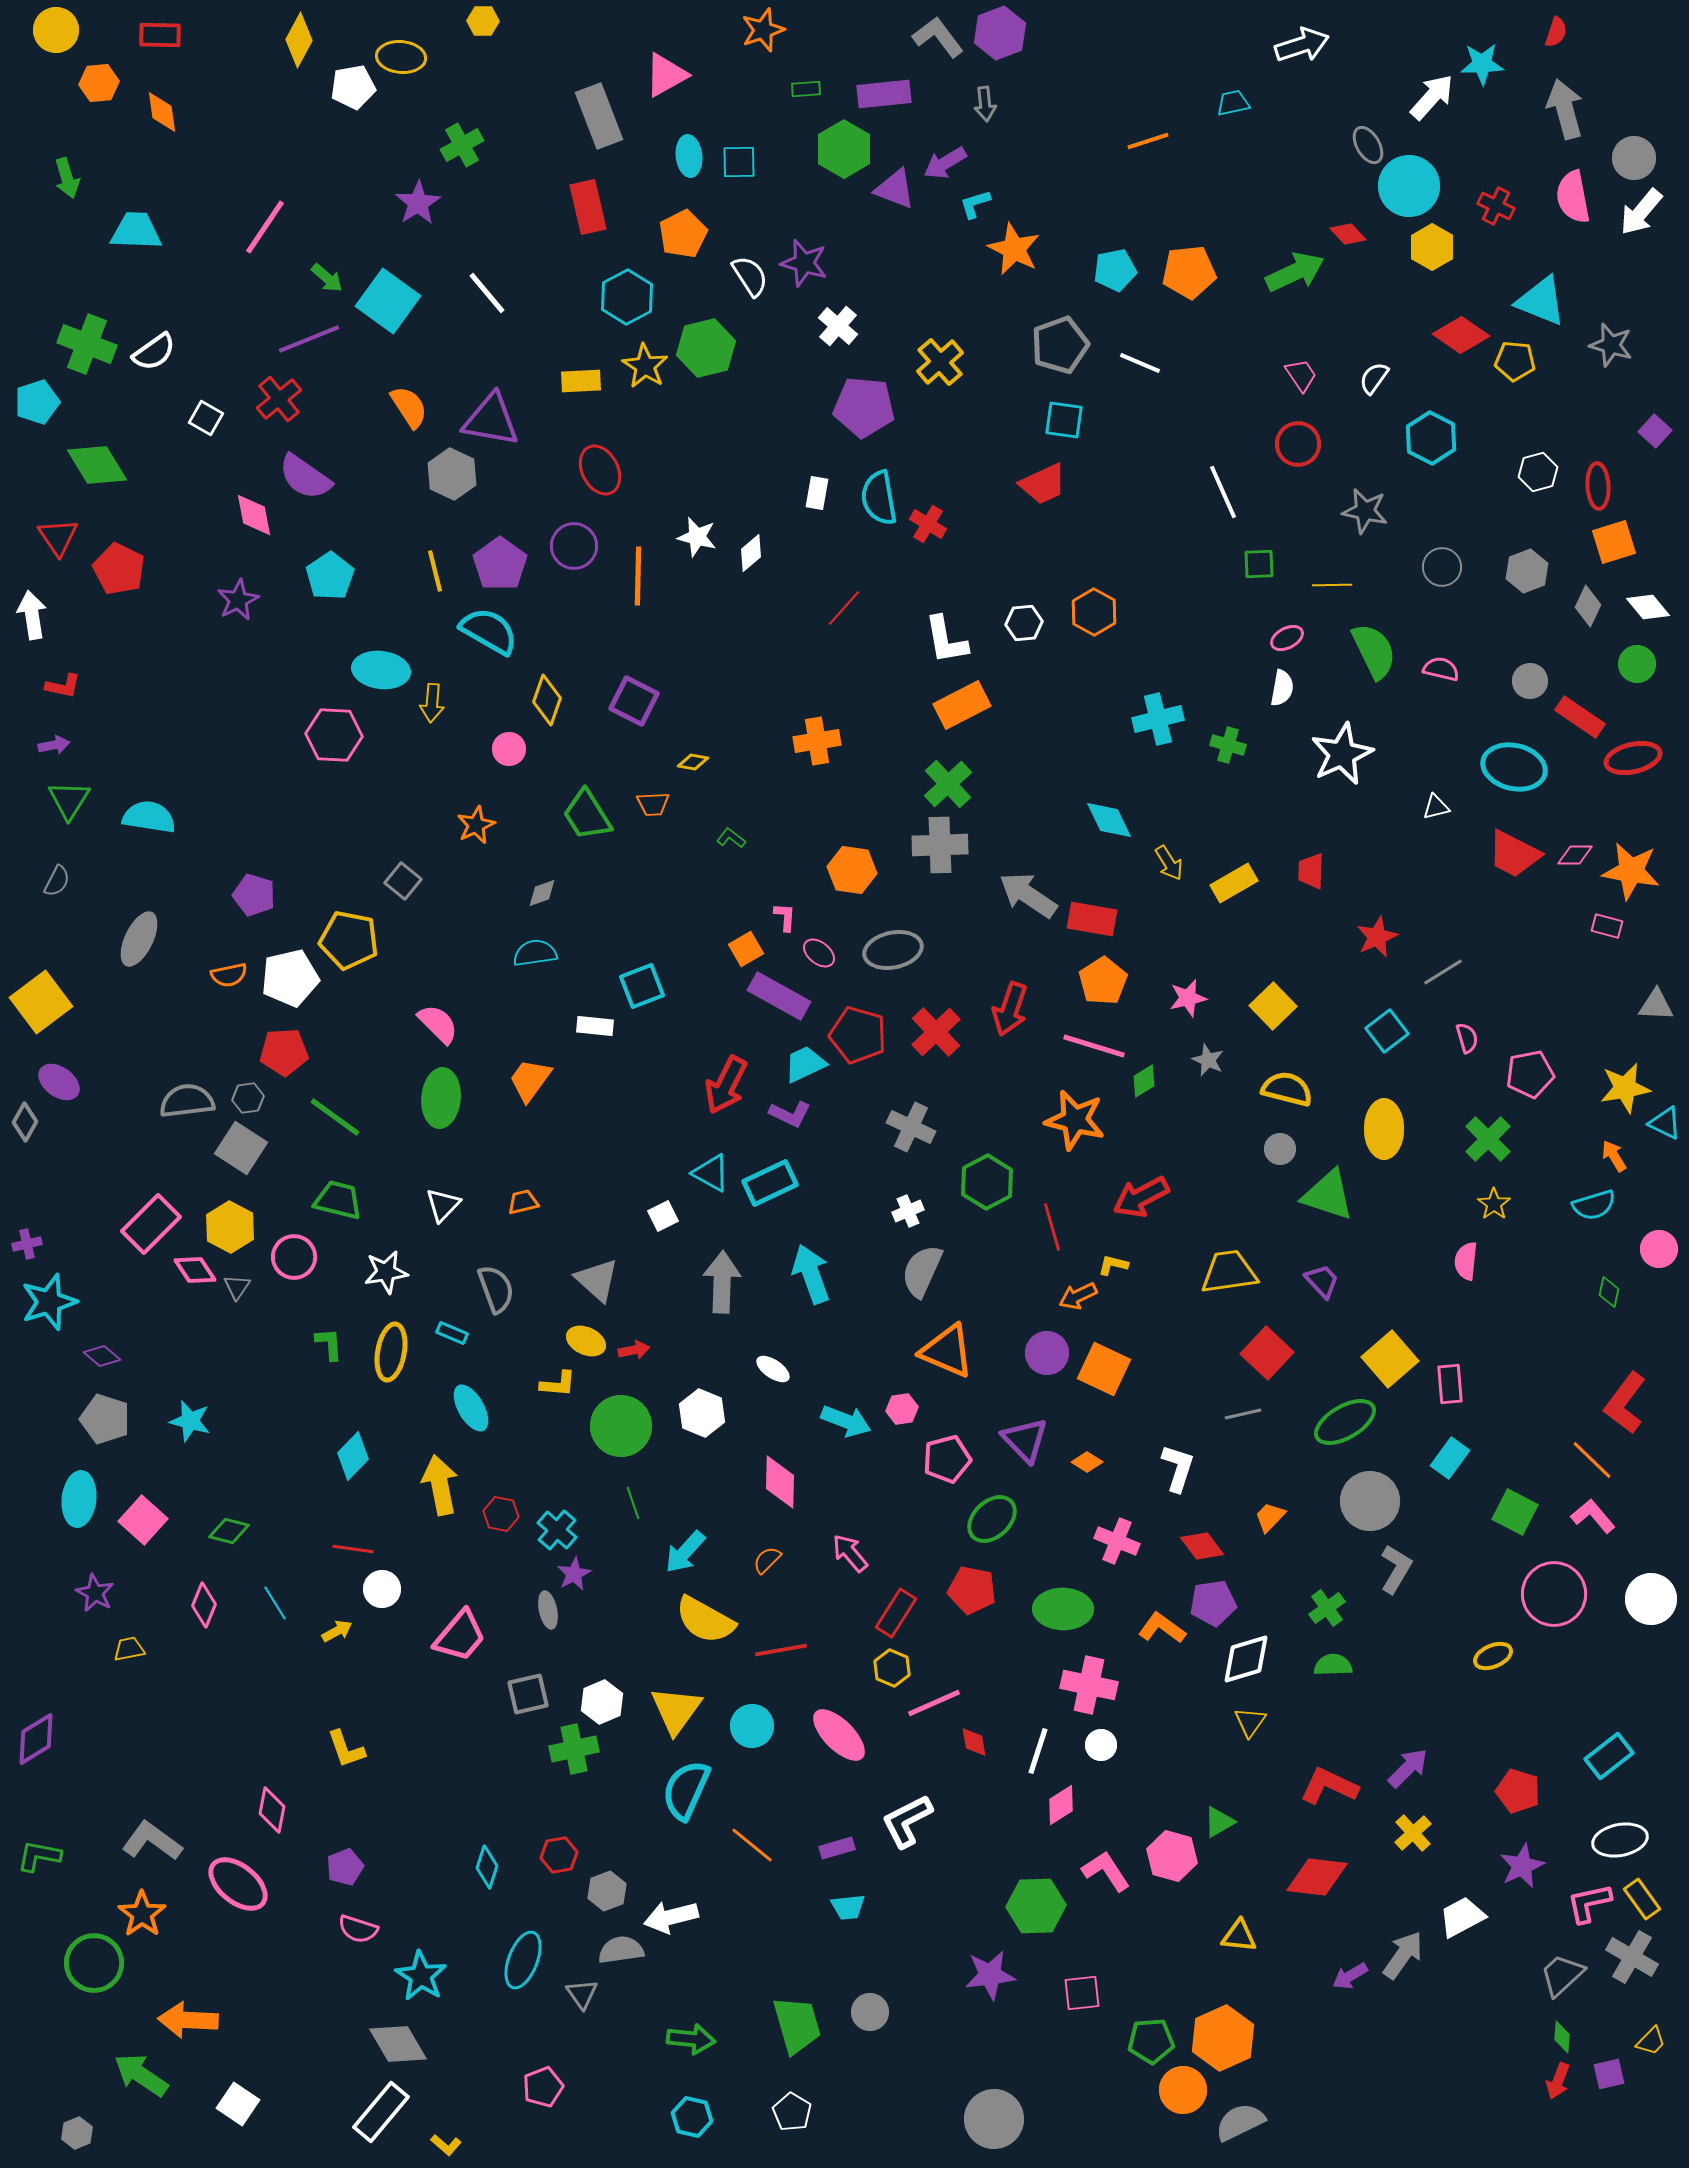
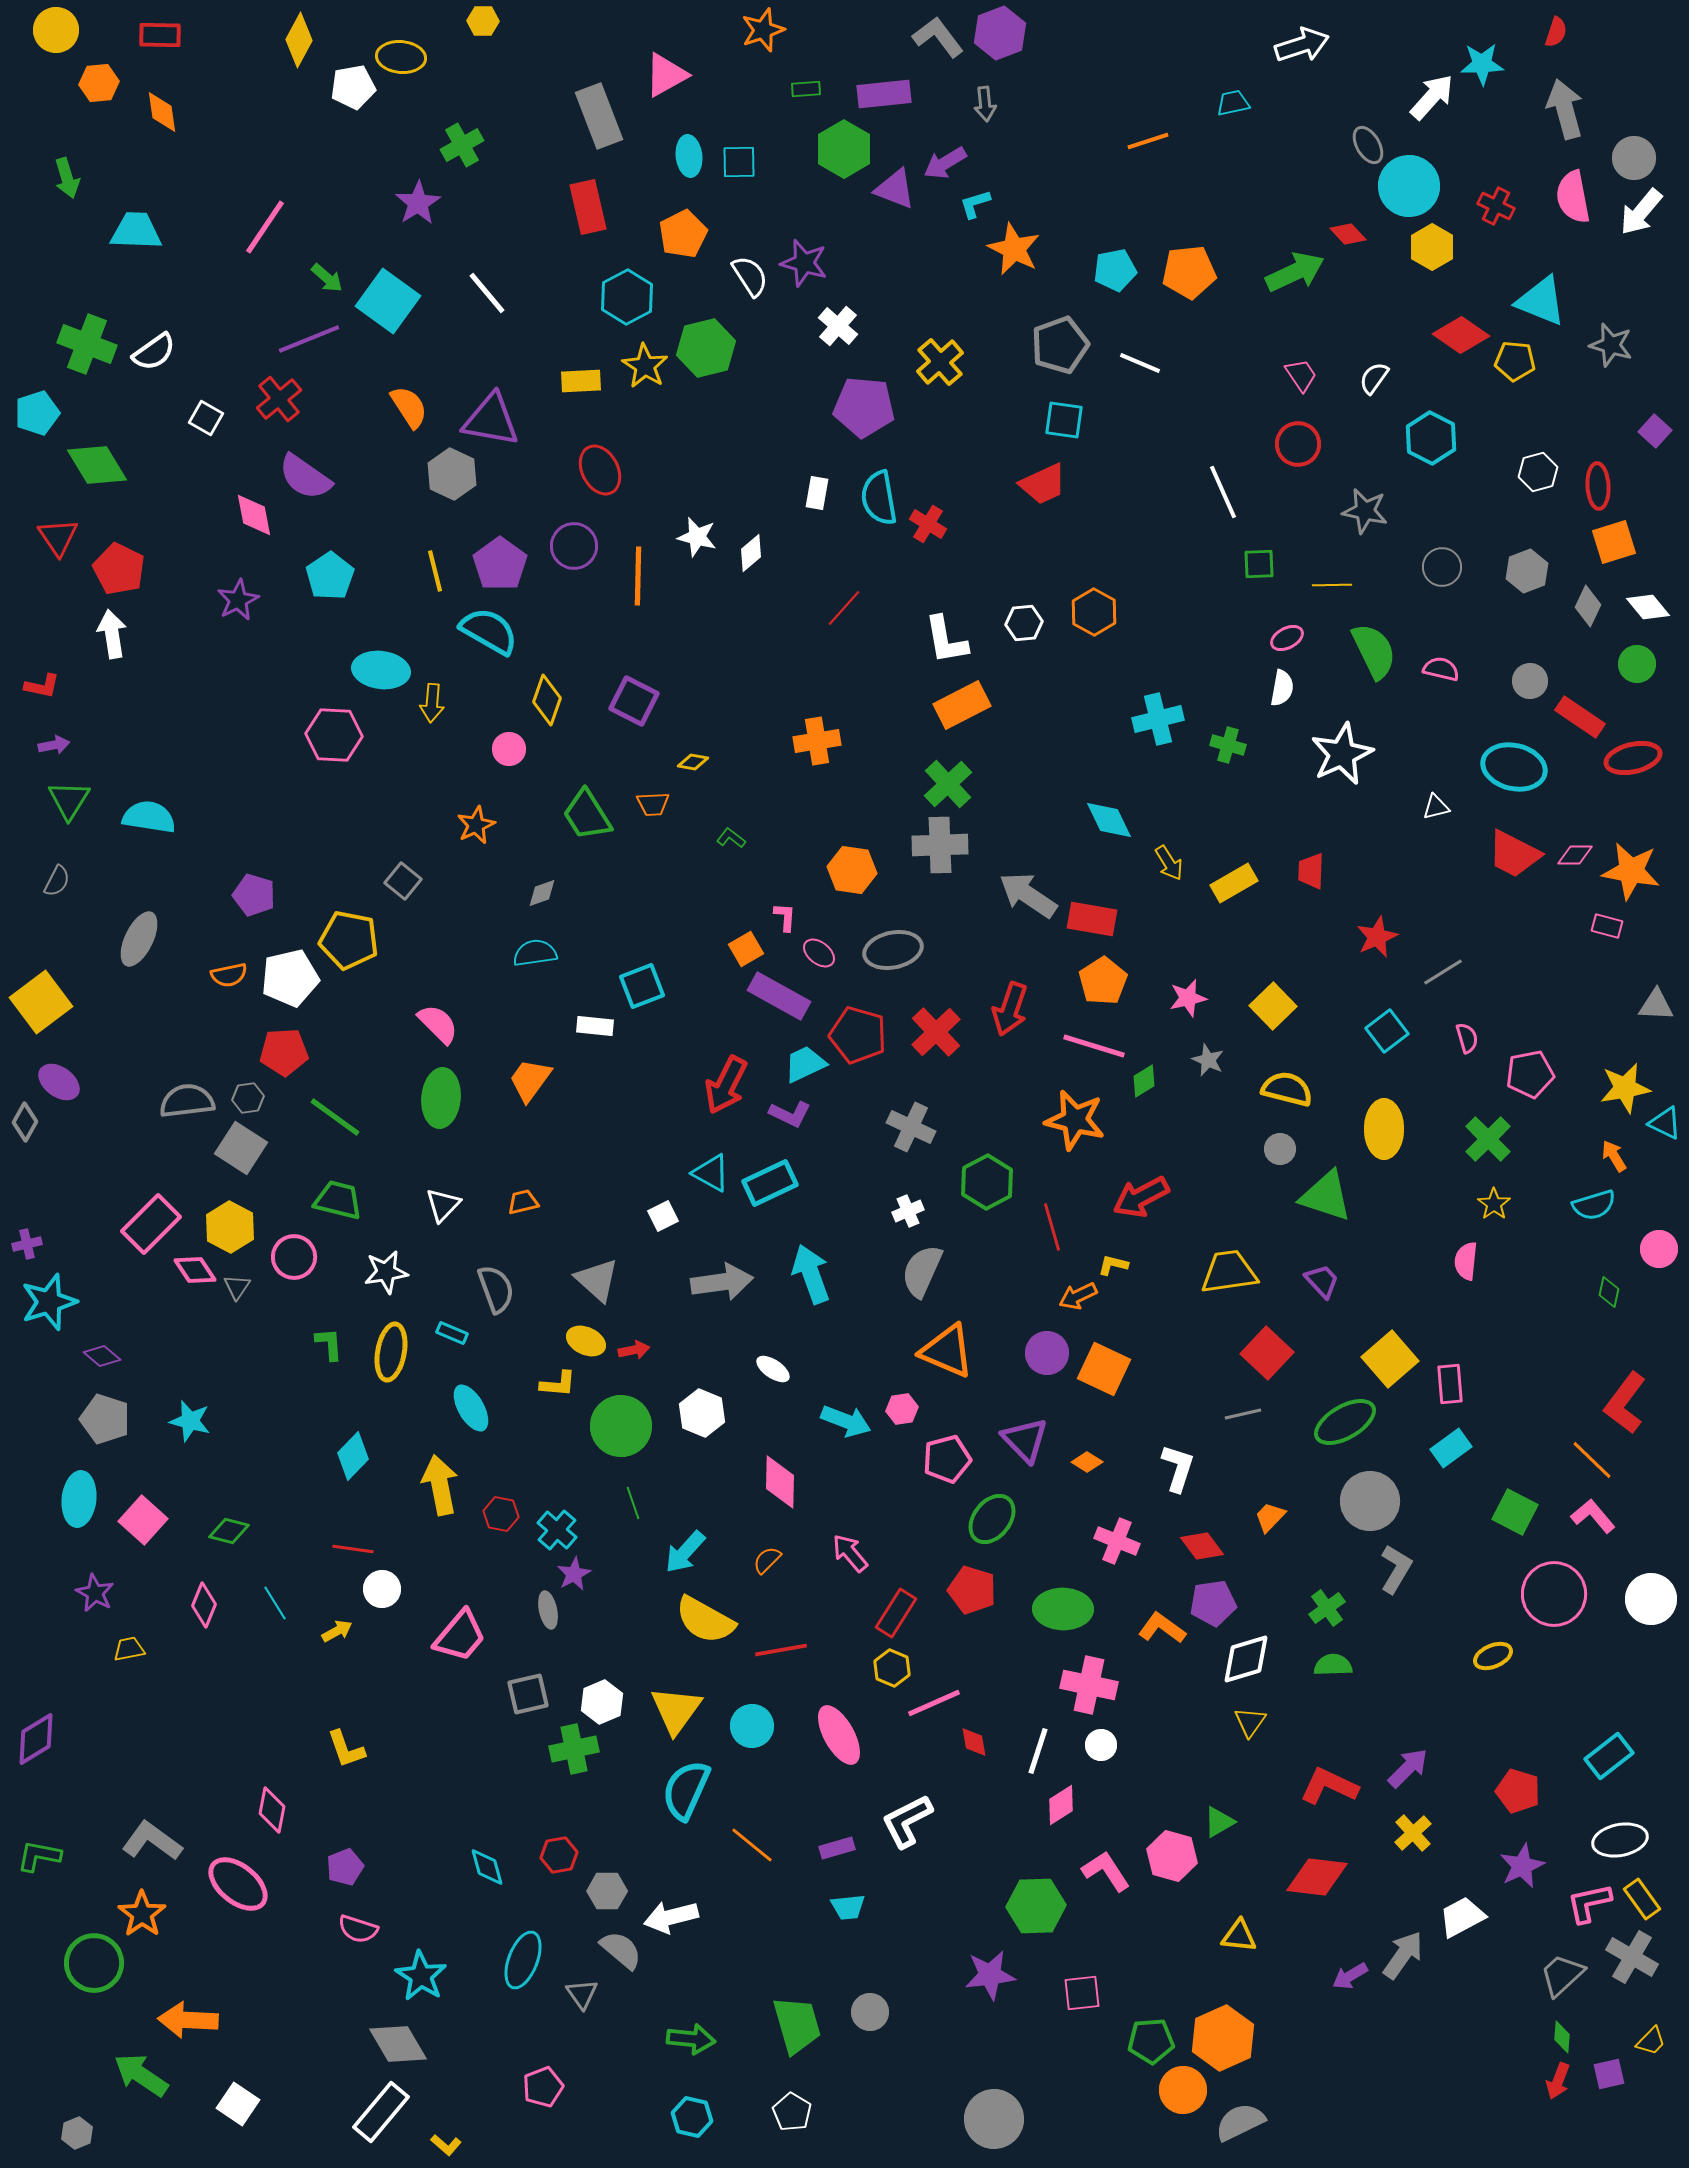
cyan pentagon at (37, 402): moved 11 px down
white arrow at (32, 615): moved 80 px right, 19 px down
red L-shape at (63, 686): moved 21 px left
green triangle at (1328, 1195): moved 2 px left, 1 px down
gray arrow at (722, 1282): rotated 80 degrees clockwise
cyan rectangle at (1450, 1458): moved 1 px right, 10 px up; rotated 18 degrees clockwise
green ellipse at (992, 1519): rotated 9 degrees counterclockwise
red pentagon at (972, 1590): rotated 6 degrees clockwise
pink ellipse at (839, 1735): rotated 16 degrees clockwise
cyan diamond at (487, 1867): rotated 33 degrees counterclockwise
gray hexagon at (607, 1891): rotated 21 degrees clockwise
gray semicircle at (621, 1950): rotated 48 degrees clockwise
